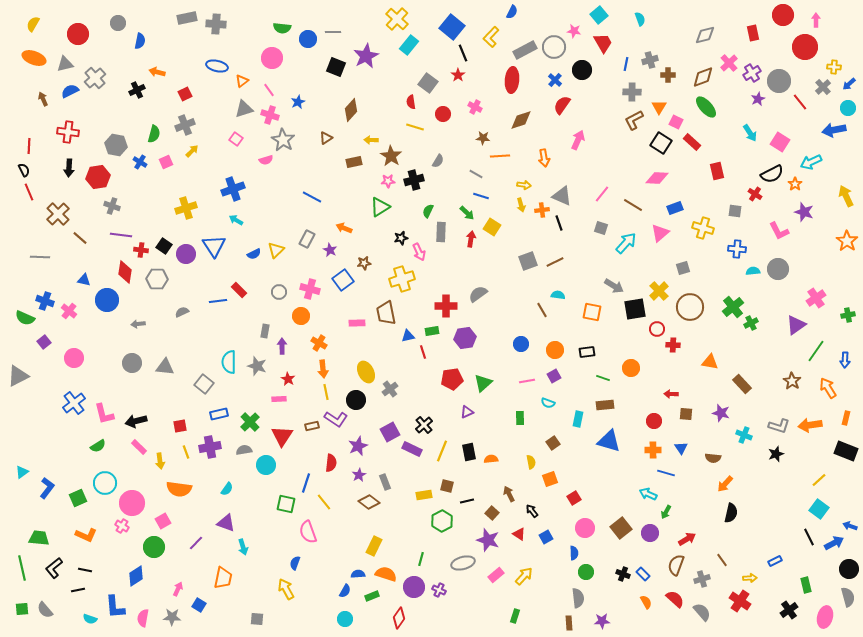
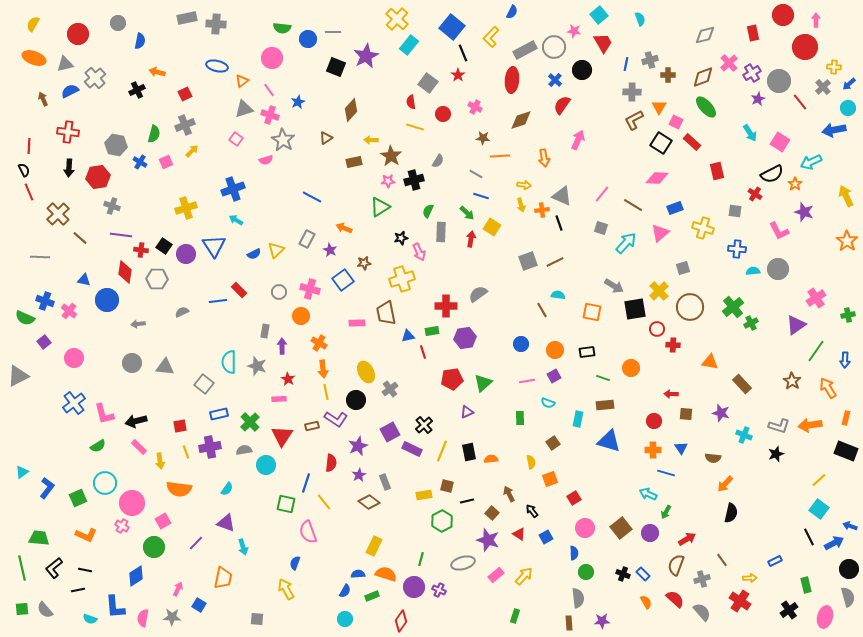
red diamond at (399, 618): moved 2 px right, 3 px down
